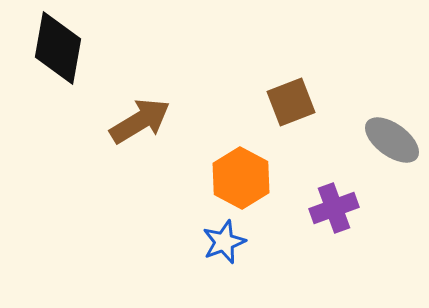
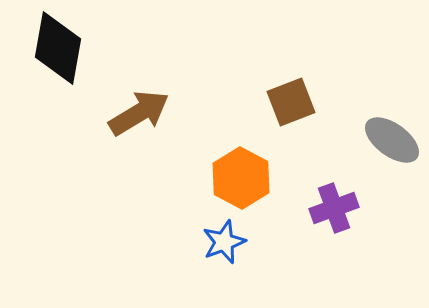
brown arrow: moved 1 px left, 8 px up
